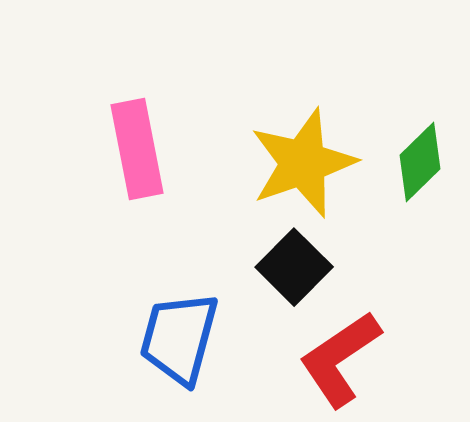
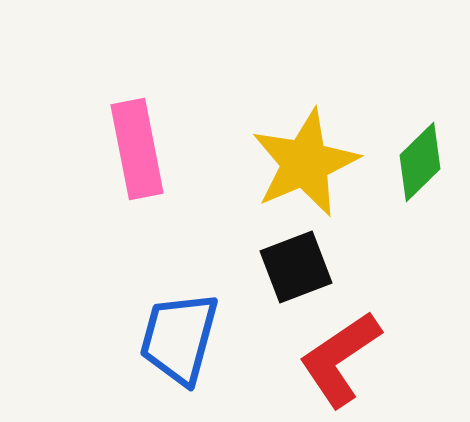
yellow star: moved 2 px right; rotated 4 degrees counterclockwise
black square: moved 2 px right; rotated 24 degrees clockwise
